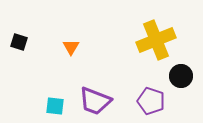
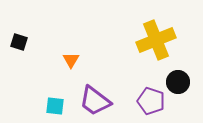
orange triangle: moved 13 px down
black circle: moved 3 px left, 6 px down
purple trapezoid: rotated 16 degrees clockwise
